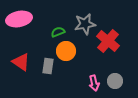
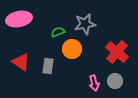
red cross: moved 9 px right, 11 px down
orange circle: moved 6 px right, 2 px up
